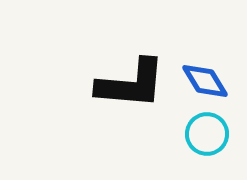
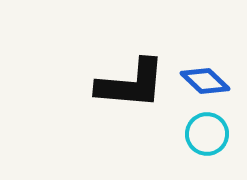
blue diamond: rotated 15 degrees counterclockwise
